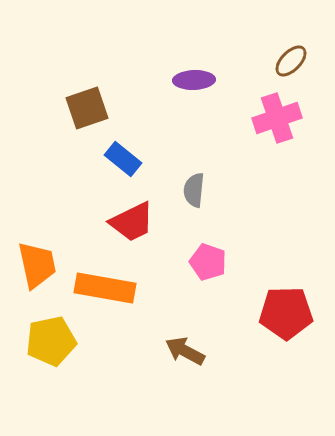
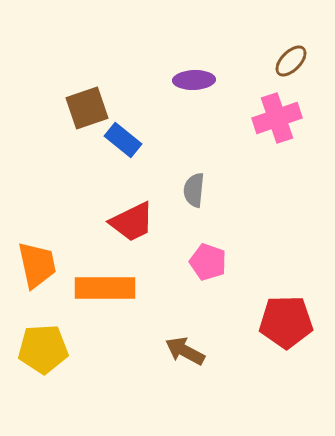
blue rectangle: moved 19 px up
orange rectangle: rotated 10 degrees counterclockwise
red pentagon: moved 9 px down
yellow pentagon: moved 8 px left, 8 px down; rotated 9 degrees clockwise
